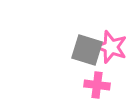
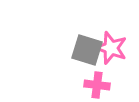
pink star: moved 1 px down
